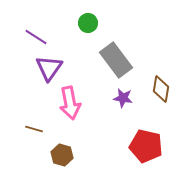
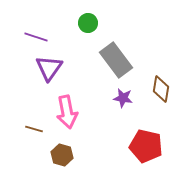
purple line: rotated 15 degrees counterclockwise
pink arrow: moved 3 px left, 9 px down
